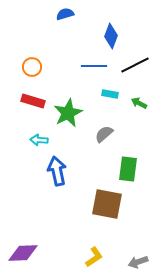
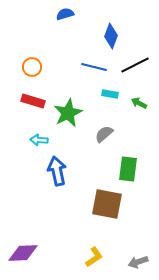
blue line: moved 1 px down; rotated 15 degrees clockwise
